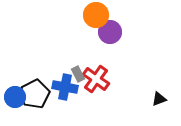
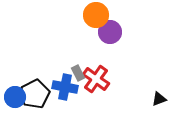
gray rectangle: moved 1 px up
